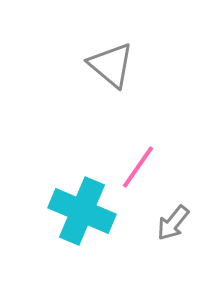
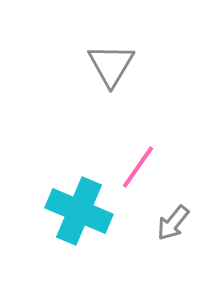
gray triangle: rotated 21 degrees clockwise
cyan cross: moved 3 px left
